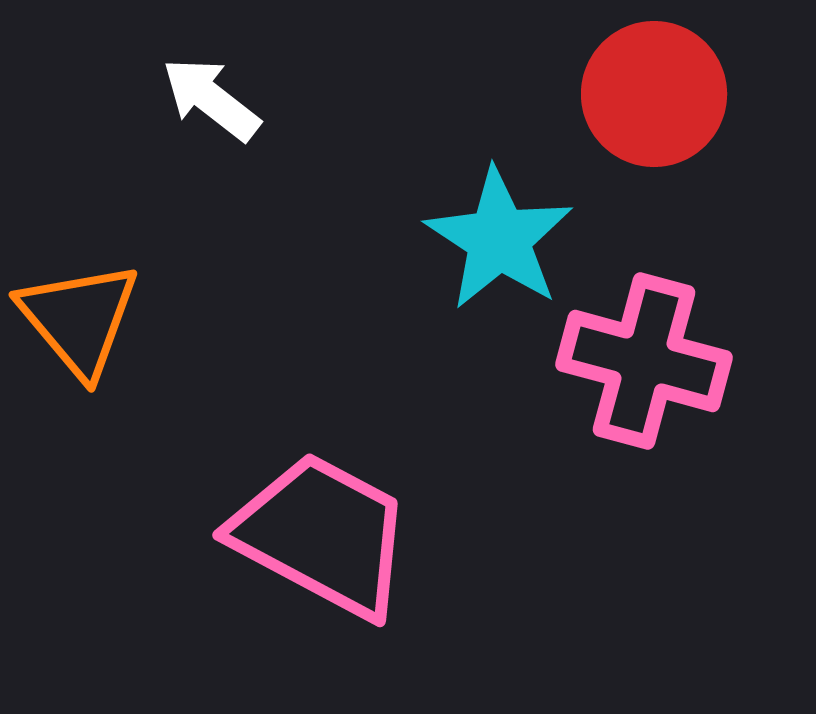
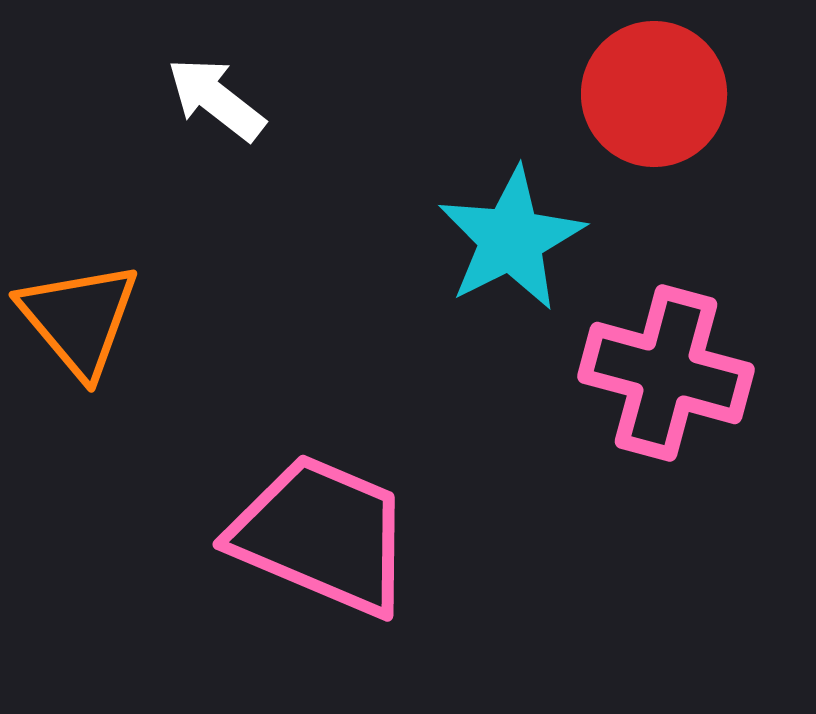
white arrow: moved 5 px right
cyan star: moved 12 px right; rotated 12 degrees clockwise
pink cross: moved 22 px right, 12 px down
pink trapezoid: rotated 5 degrees counterclockwise
